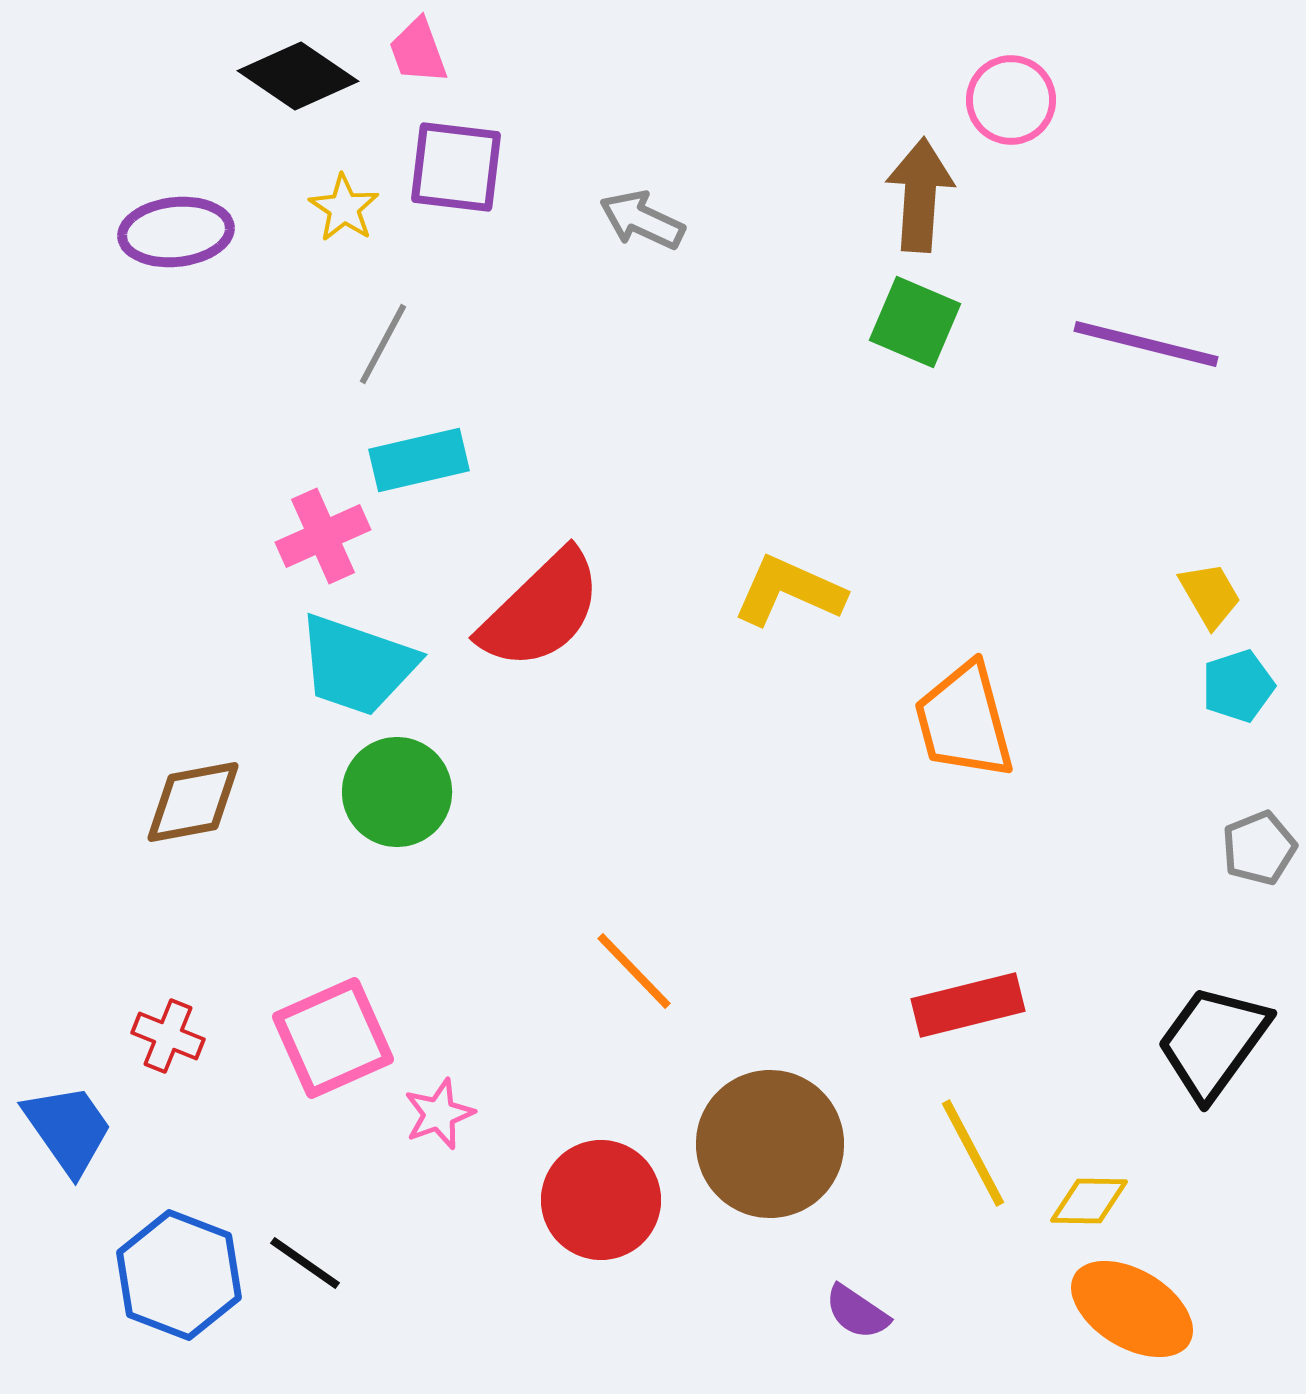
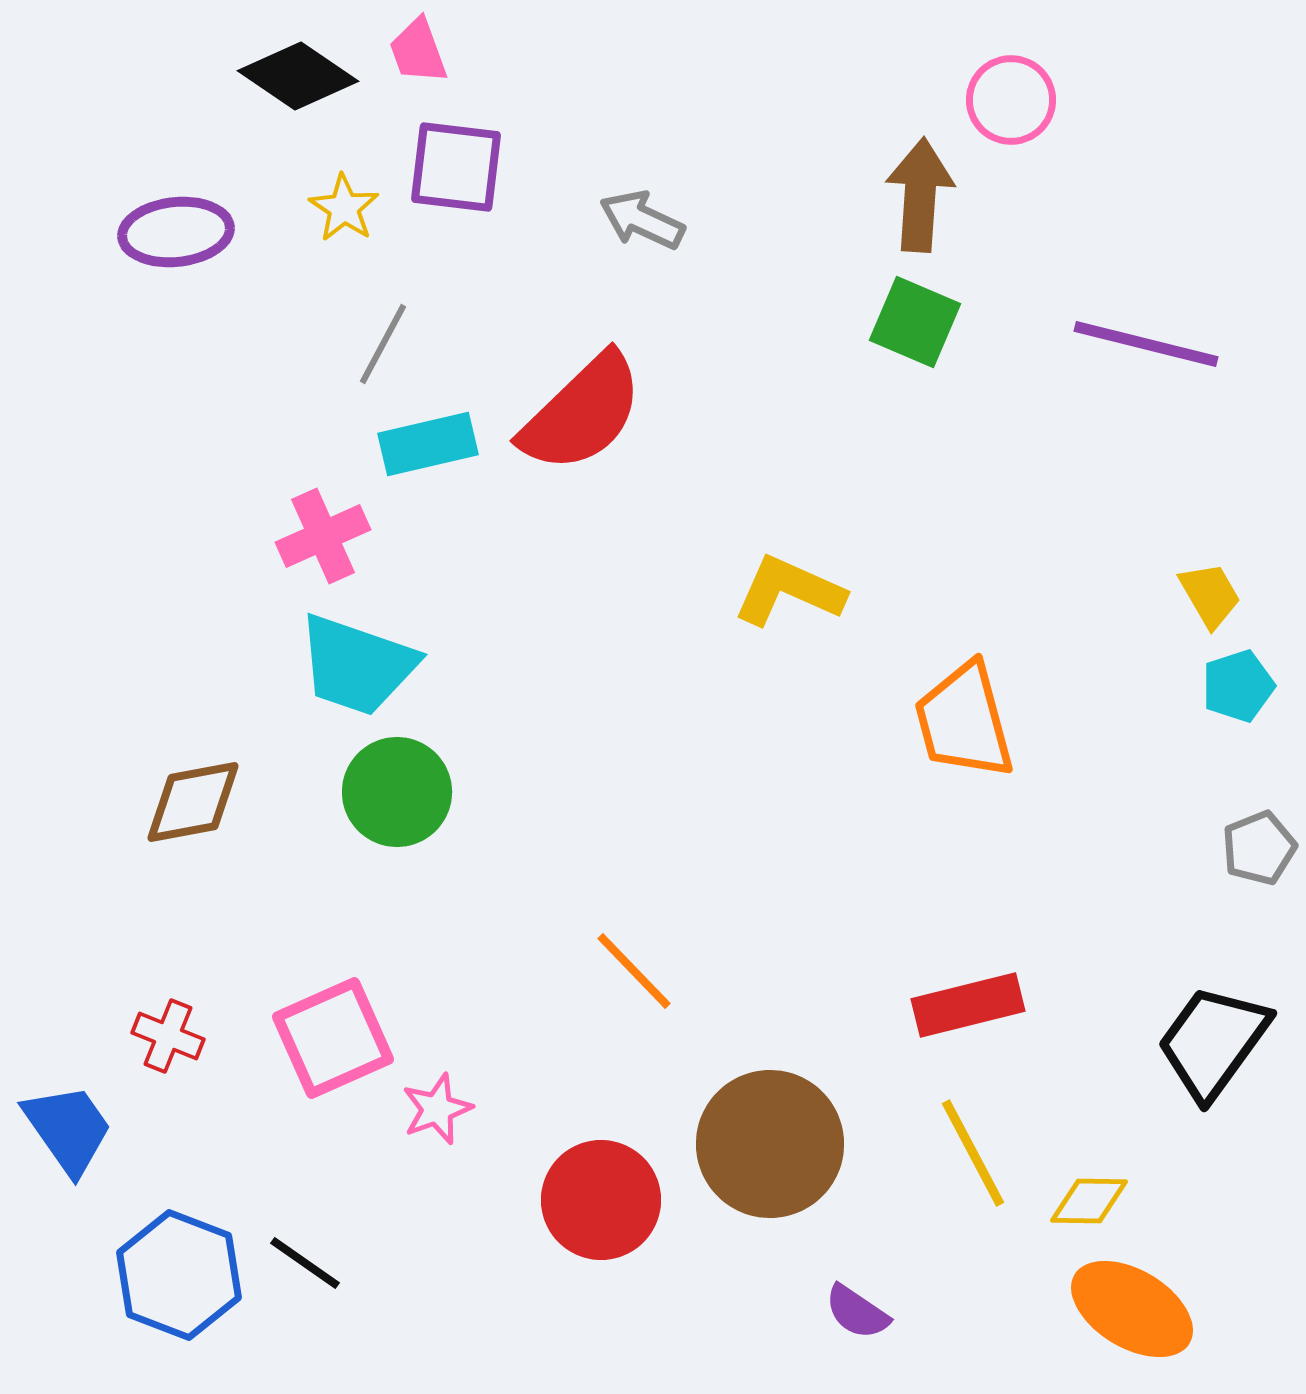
cyan rectangle: moved 9 px right, 16 px up
red semicircle: moved 41 px right, 197 px up
pink star: moved 2 px left, 5 px up
